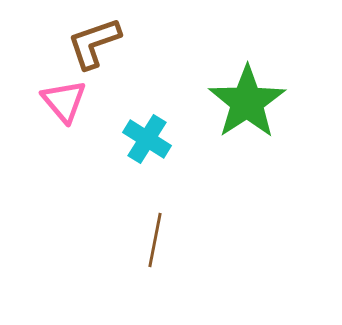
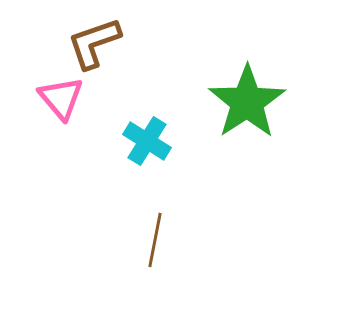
pink triangle: moved 3 px left, 3 px up
cyan cross: moved 2 px down
